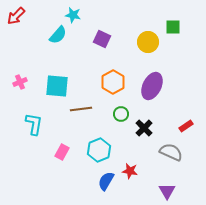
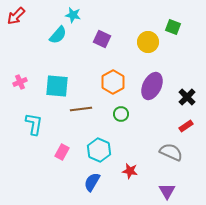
green square: rotated 21 degrees clockwise
black cross: moved 43 px right, 31 px up
cyan hexagon: rotated 15 degrees counterclockwise
blue semicircle: moved 14 px left, 1 px down
